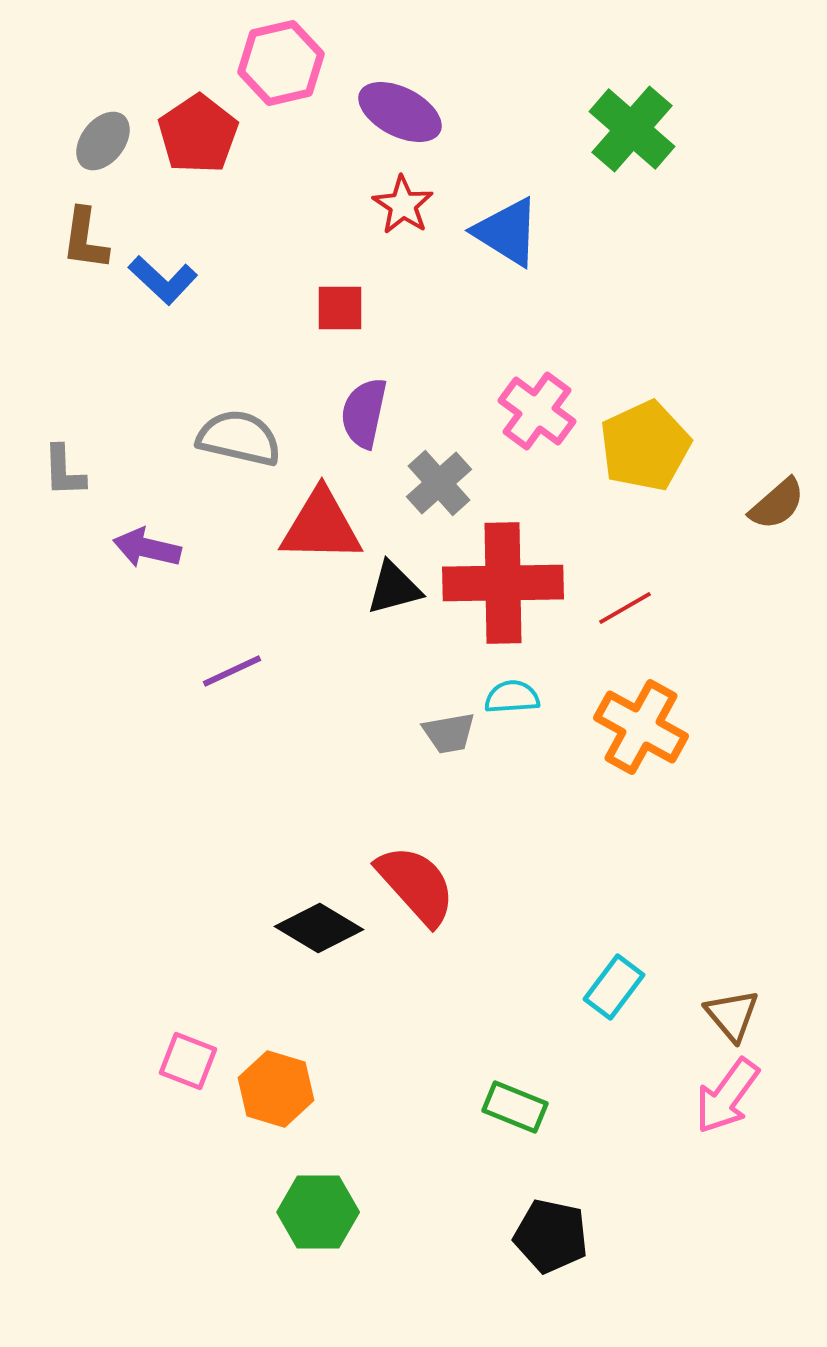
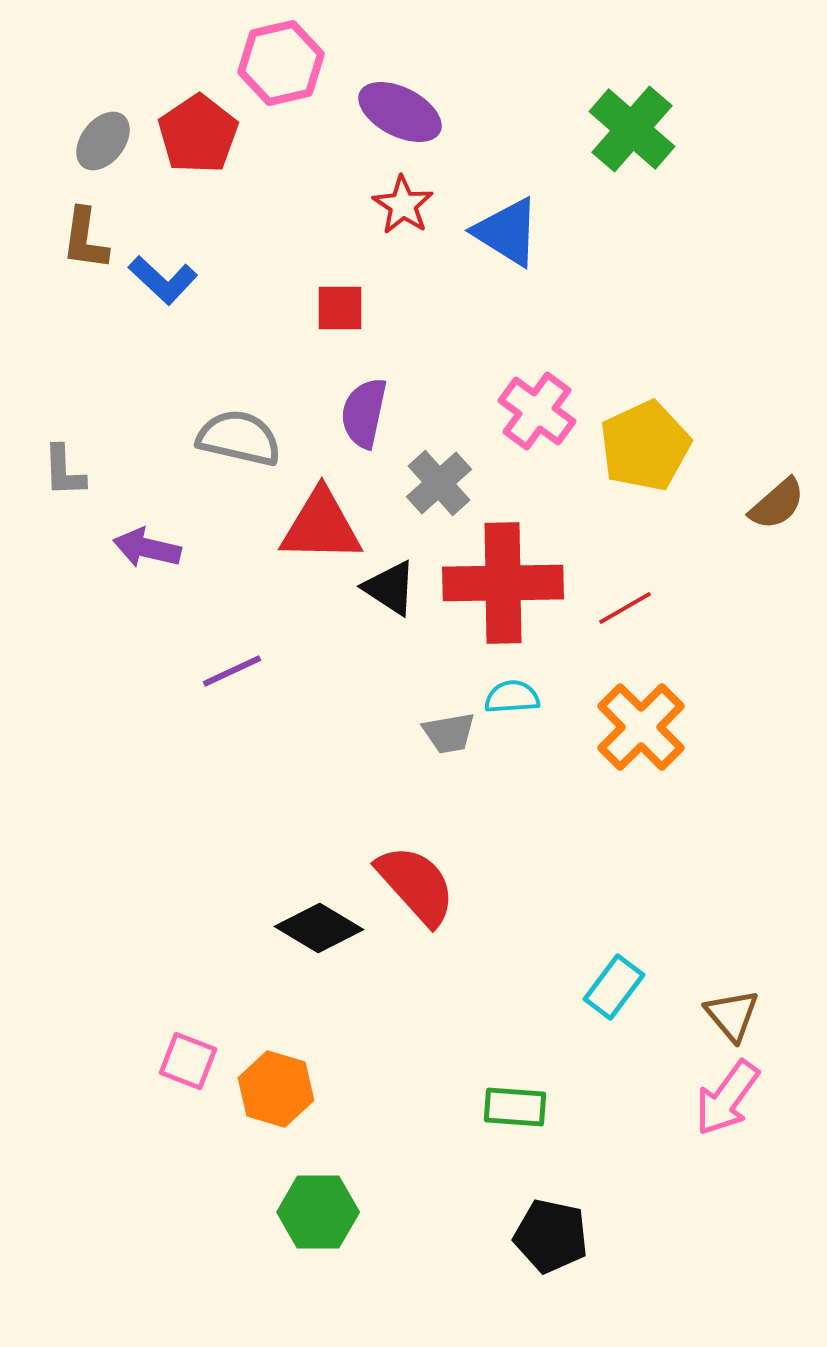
black triangle: moved 4 px left; rotated 48 degrees clockwise
orange cross: rotated 16 degrees clockwise
pink arrow: moved 2 px down
green rectangle: rotated 18 degrees counterclockwise
